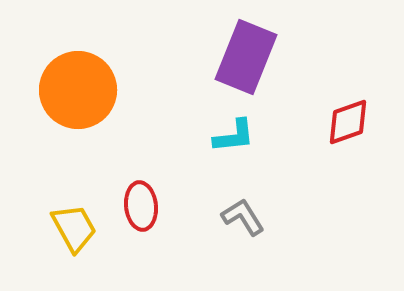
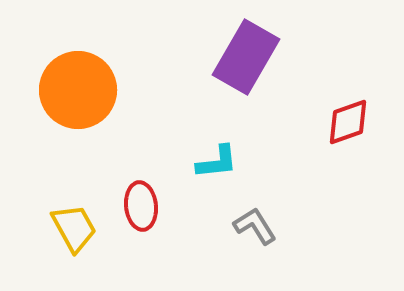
purple rectangle: rotated 8 degrees clockwise
cyan L-shape: moved 17 px left, 26 px down
gray L-shape: moved 12 px right, 9 px down
